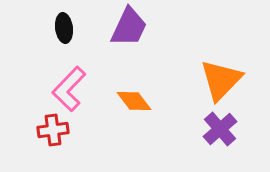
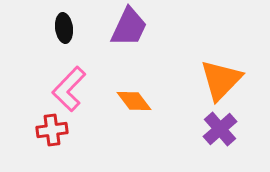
red cross: moved 1 px left
